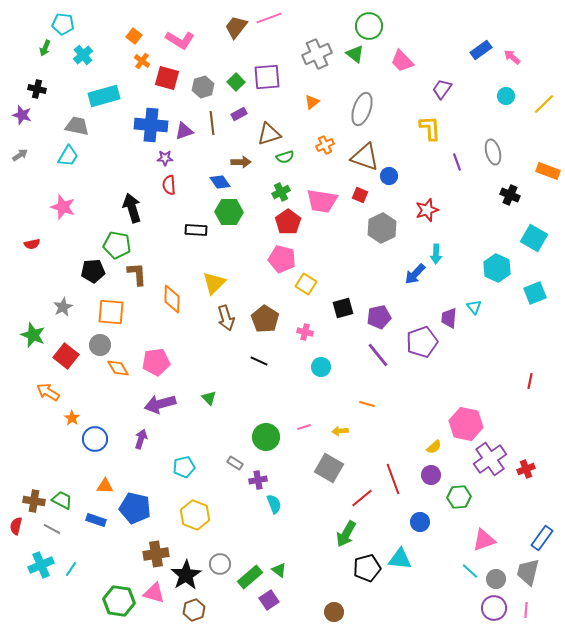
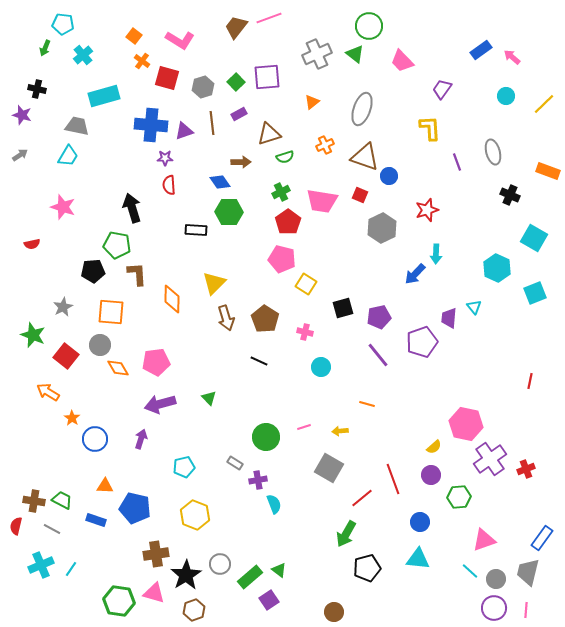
cyan triangle at (400, 559): moved 18 px right
